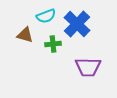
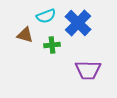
blue cross: moved 1 px right, 1 px up
green cross: moved 1 px left, 1 px down
purple trapezoid: moved 3 px down
